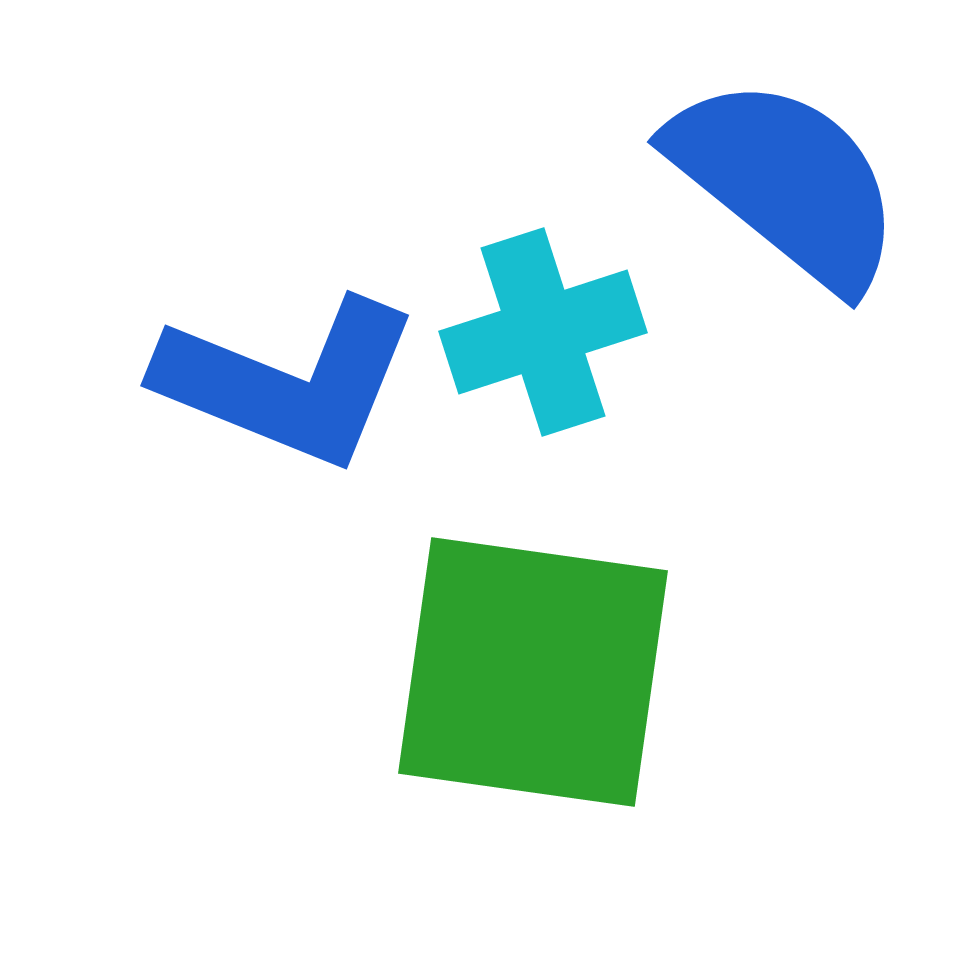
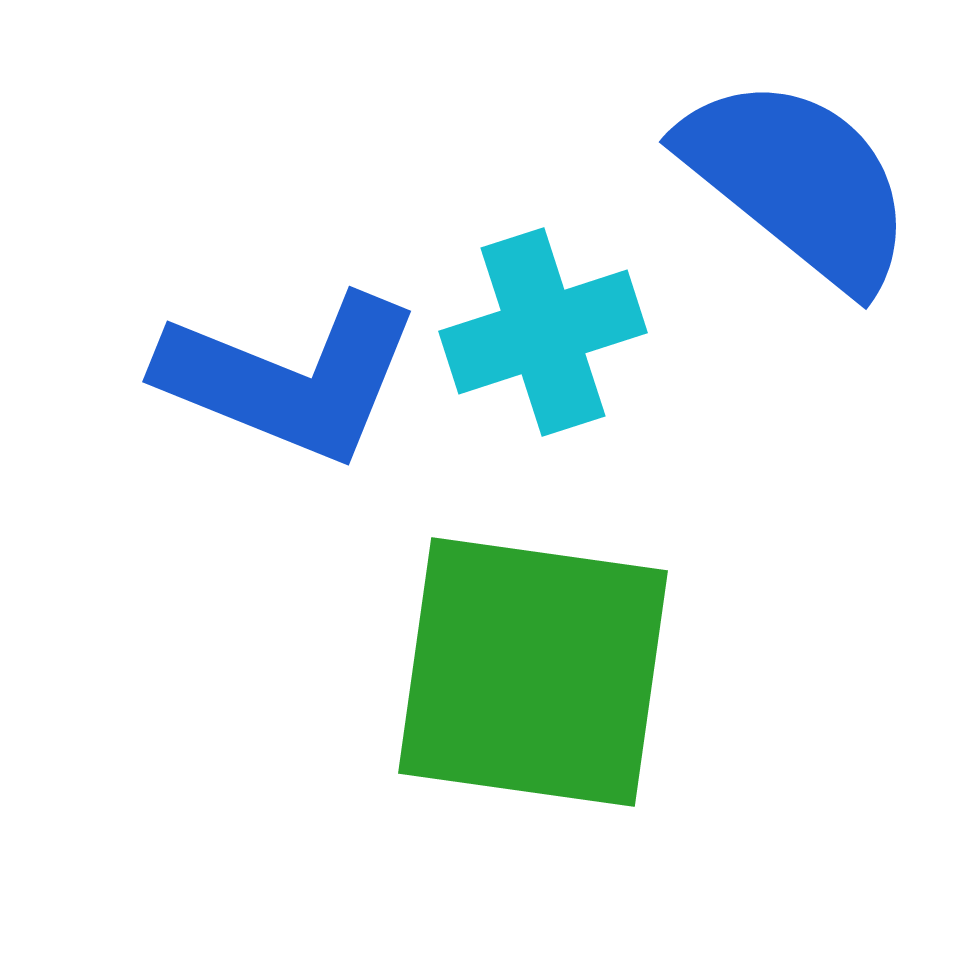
blue semicircle: moved 12 px right
blue L-shape: moved 2 px right, 4 px up
